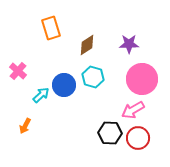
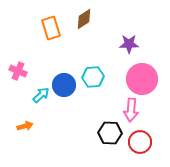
brown diamond: moved 3 px left, 26 px up
pink cross: rotated 18 degrees counterclockwise
cyan hexagon: rotated 20 degrees counterclockwise
pink arrow: moved 2 px left; rotated 55 degrees counterclockwise
orange arrow: rotated 133 degrees counterclockwise
red circle: moved 2 px right, 4 px down
